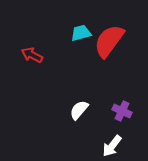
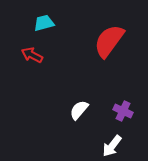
cyan trapezoid: moved 37 px left, 10 px up
purple cross: moved 1 px right
